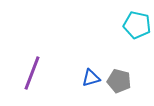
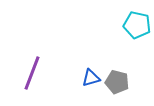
gray pentagon: moved 2 px left, 1 px down
